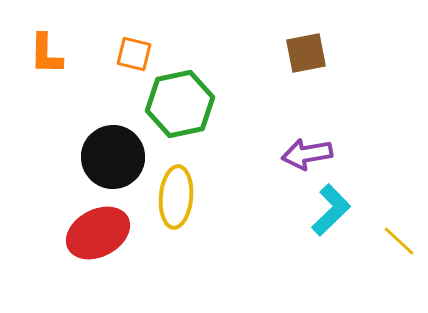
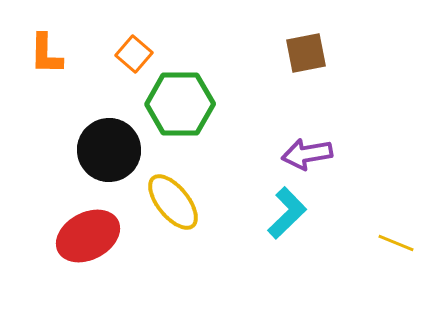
orange square: rotated 27 degrees clockwise
green hexagon: rotated 12 degrees clockwise
black circle: moved 4 px left, 7 px up
yellow ellipse: moved 3 px left, 5 px down; rotated 44 degrees counterclockwise
cyan L-shape: moved 44 px left, 3 px down
red ellipse: moved 10 px left, 3 px down
yellow line: moved 3 px left, 2 px down; rotated 21 degrees counterclockwise
